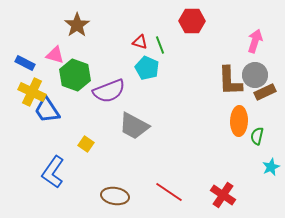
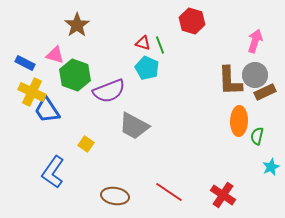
red hexagon: rotated 15 degrees clockwise
red triangle: moved 3 px right, 1 px down
